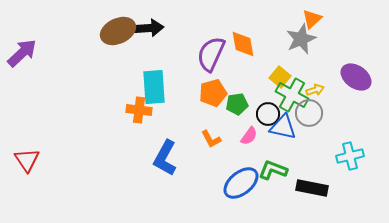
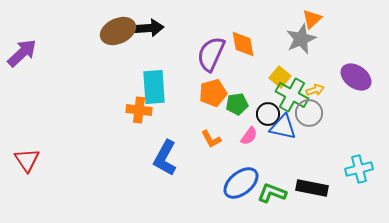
cyan cross: moved 9 px right, 13 px down
green L-shape: moved 1 px left, 23 px down
